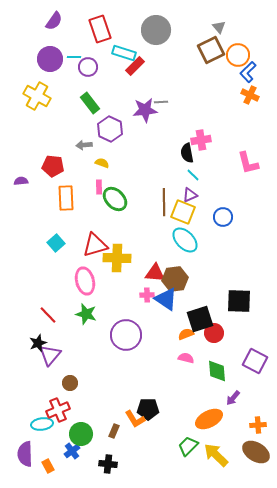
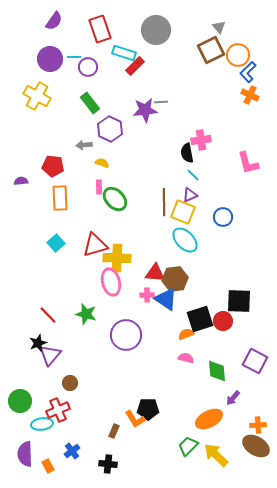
orange rectangle at (66, 198): moved 6 px left
pink ellipse at (85, 281): moved 26 px right, 1 px down
red circle at (214, 333): moved 9 px right, 12 px up
green circle at (81, 434): moved 61 px left, 33 px up
brown ellipse at (256, 452): moved 6 px up
